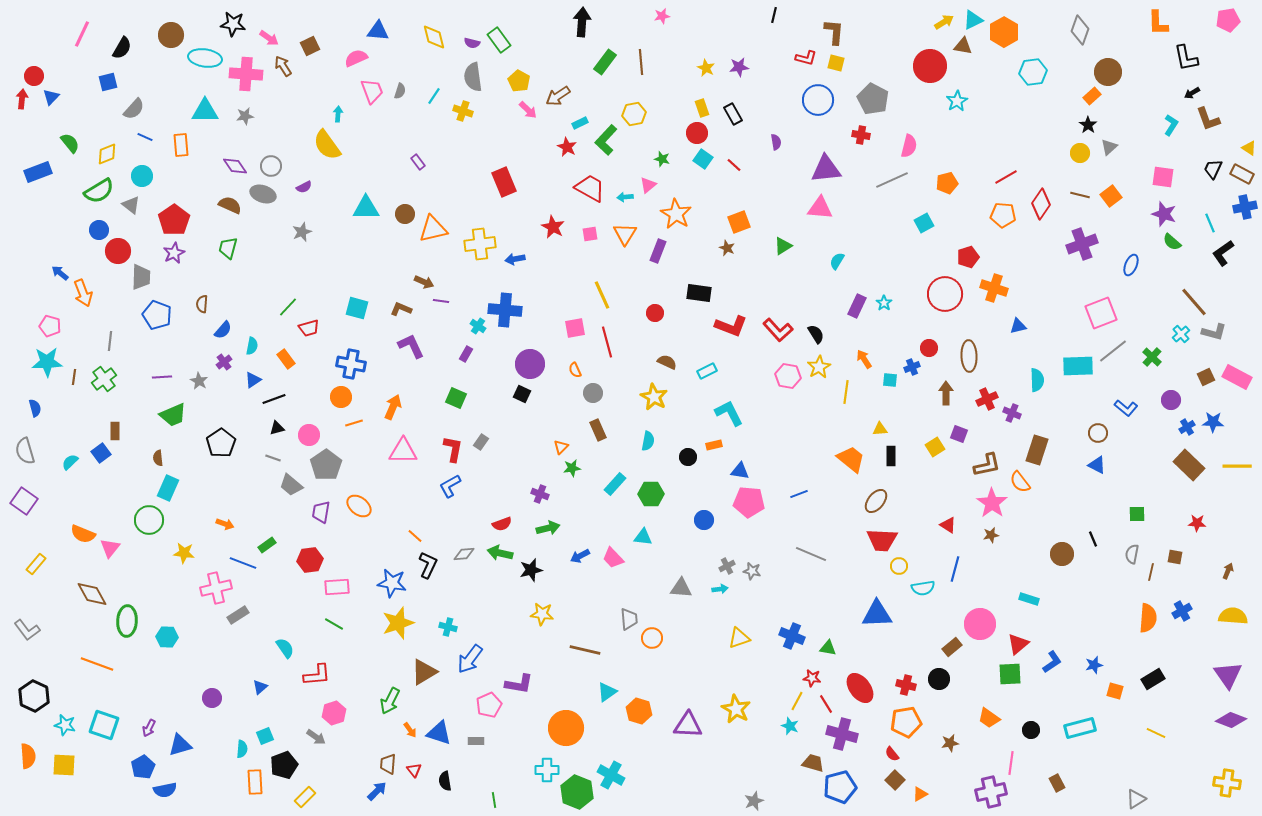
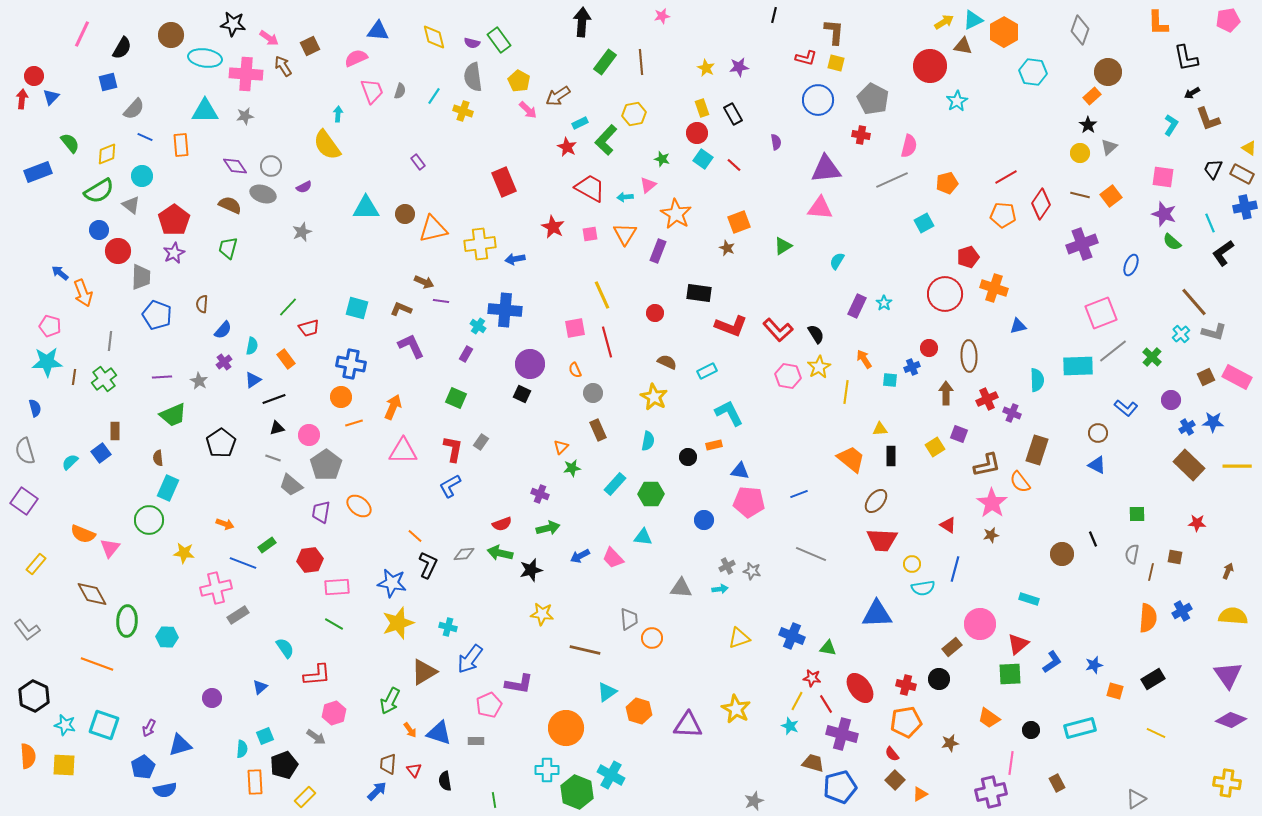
cyan hexagon at (1033, 72): rotated 16 degrees clockwise
yellow circle at (899, 566): moved 13 px right, 2 px up
